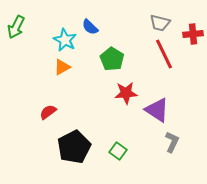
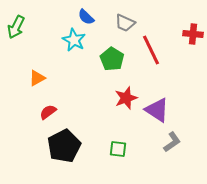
gray trapezoid: moved 35 px left; rotated 10 degrees clockwise
blue semicircle: moved 4 px left, 10 px up
red cross: rotated 12 degrees clockwise
cyan star: moved 9 px right
red line: moved 13 px left, 4 px up
orange triangle: moved 25 px left, 11 px down
red star: moved 5 px down; rotated 15 degrees counterclockwise
gray L-shape: rotated 30 degrees clockwise
black pentagon: moved 10 px left, 1 px up
green square: moved 2 px up; rotated 30 degrees counterclockwise
